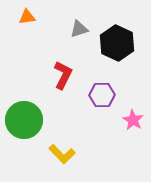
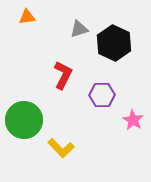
black hexagon: moved 3 px left
yellow L-shape: moved 1 px left, 6 px up
